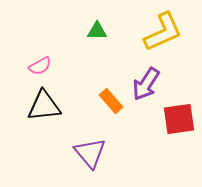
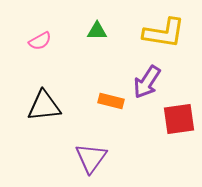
yellow L-shape: moved 1 px right, 1 px down; rotated 33 degrees clockwise
pink semicircle: moved 25 px up
purple arrow: moved 1 px right, 2 px up
orange rectangle: rotated 35 degrees counterclockwise
purple triangle: moved 1 px right, 5 px down; rotated 16 degrees clockwise
